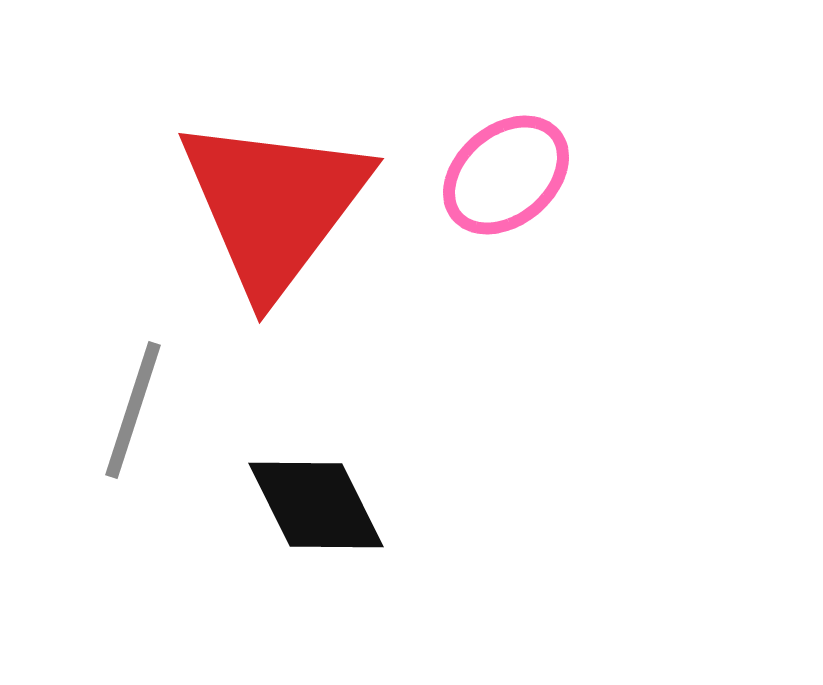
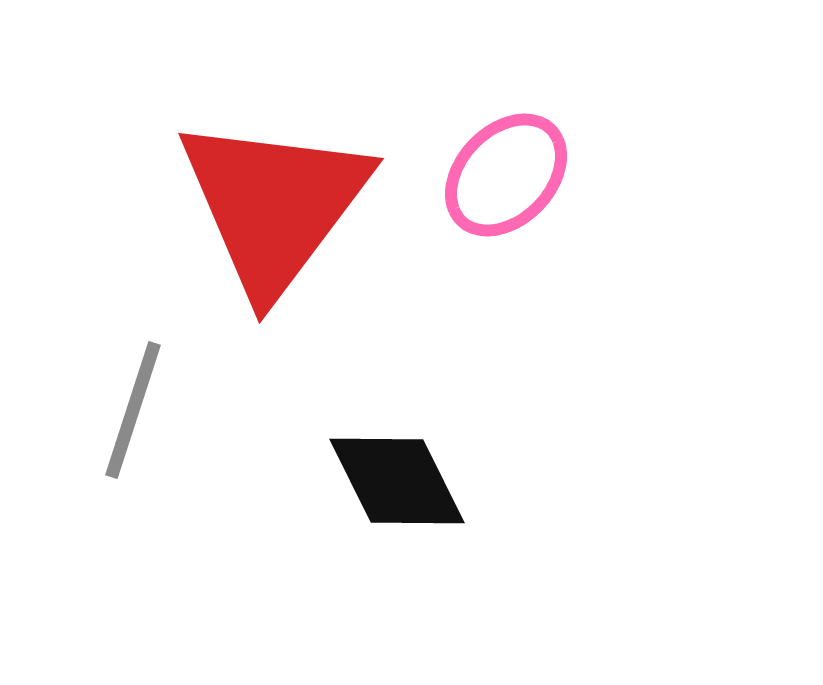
pink ellipse: rotated 6 degrees counterclockwise
black diamond: moved 81 px right, 24 px up
